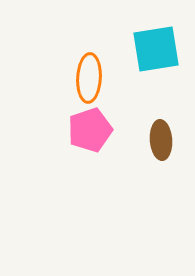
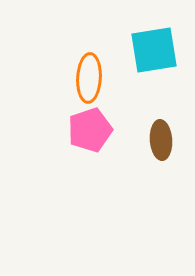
cyan square: moved 2 px left, 1 px down
